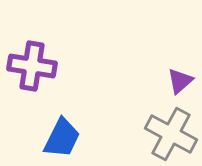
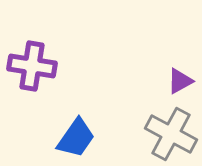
purple triangle: rotated 12 degrees clockwise
blue trapezoid: moved 14 px right; rotated 9 degrees clockwise
